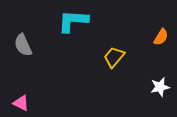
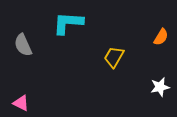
cyan L-shape: moved 5 px left, 2 px down
yellow trapezoid: rotated 10 degrees counterclockwise
